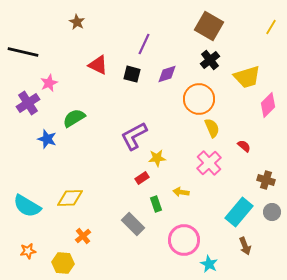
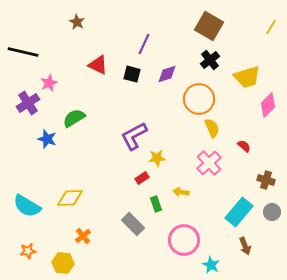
cyan star: moved 2 px right, 1 px down
